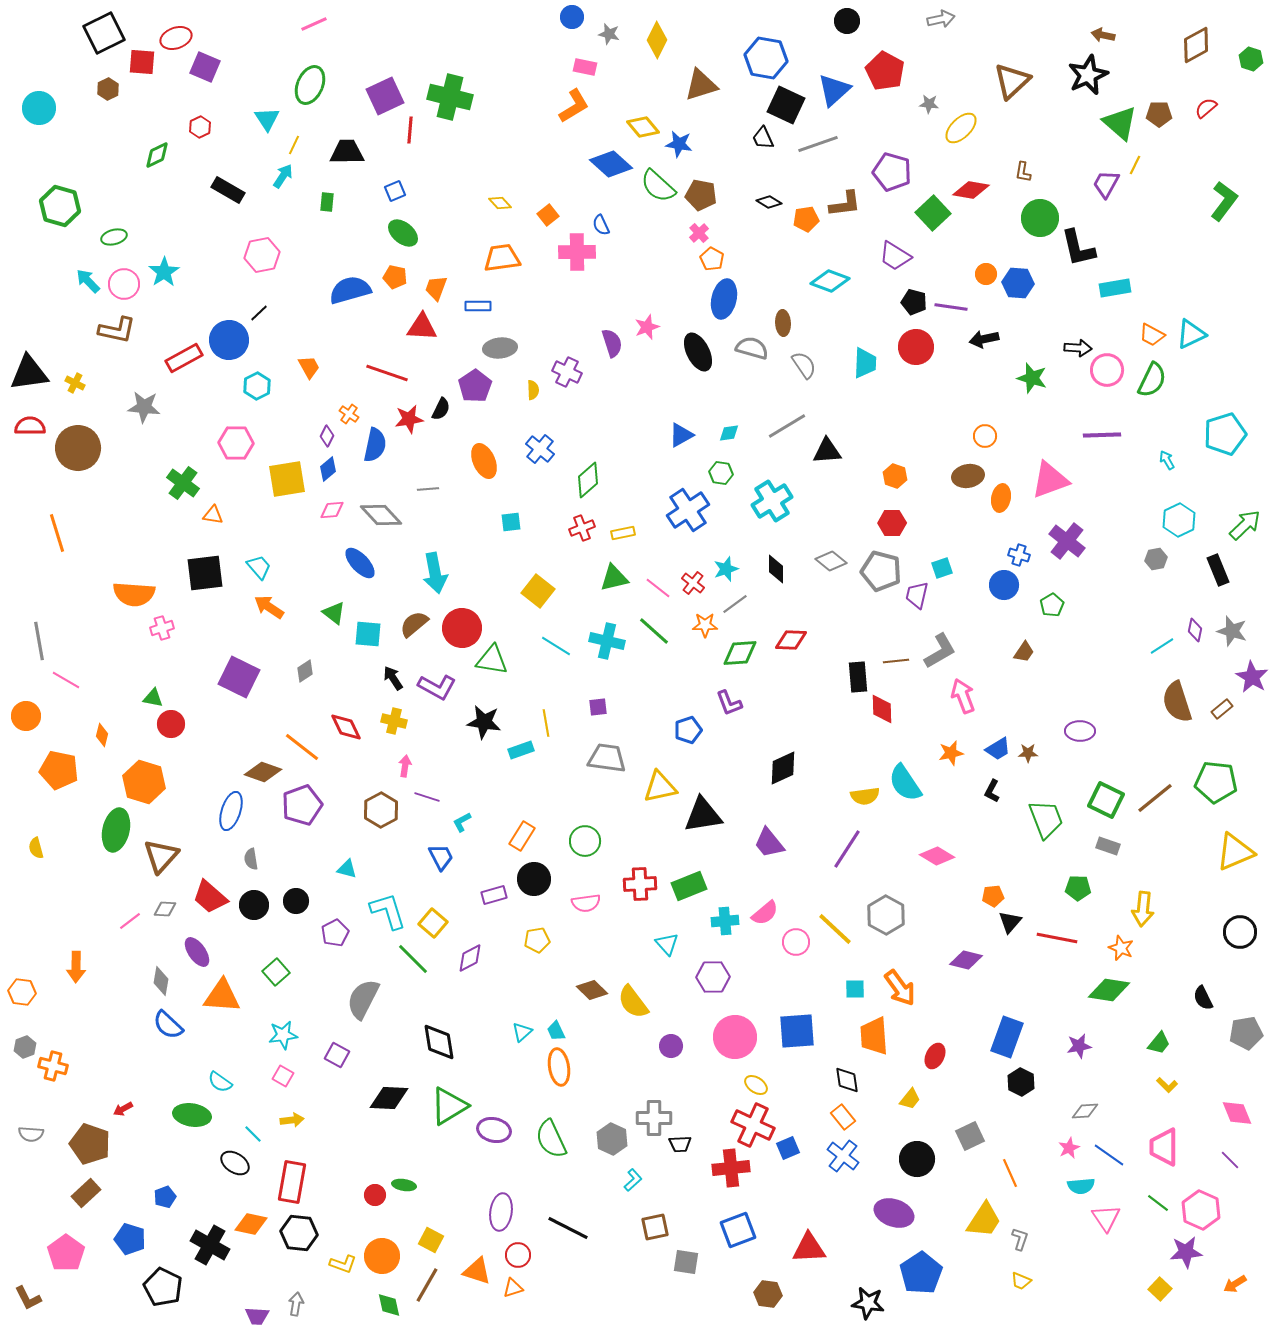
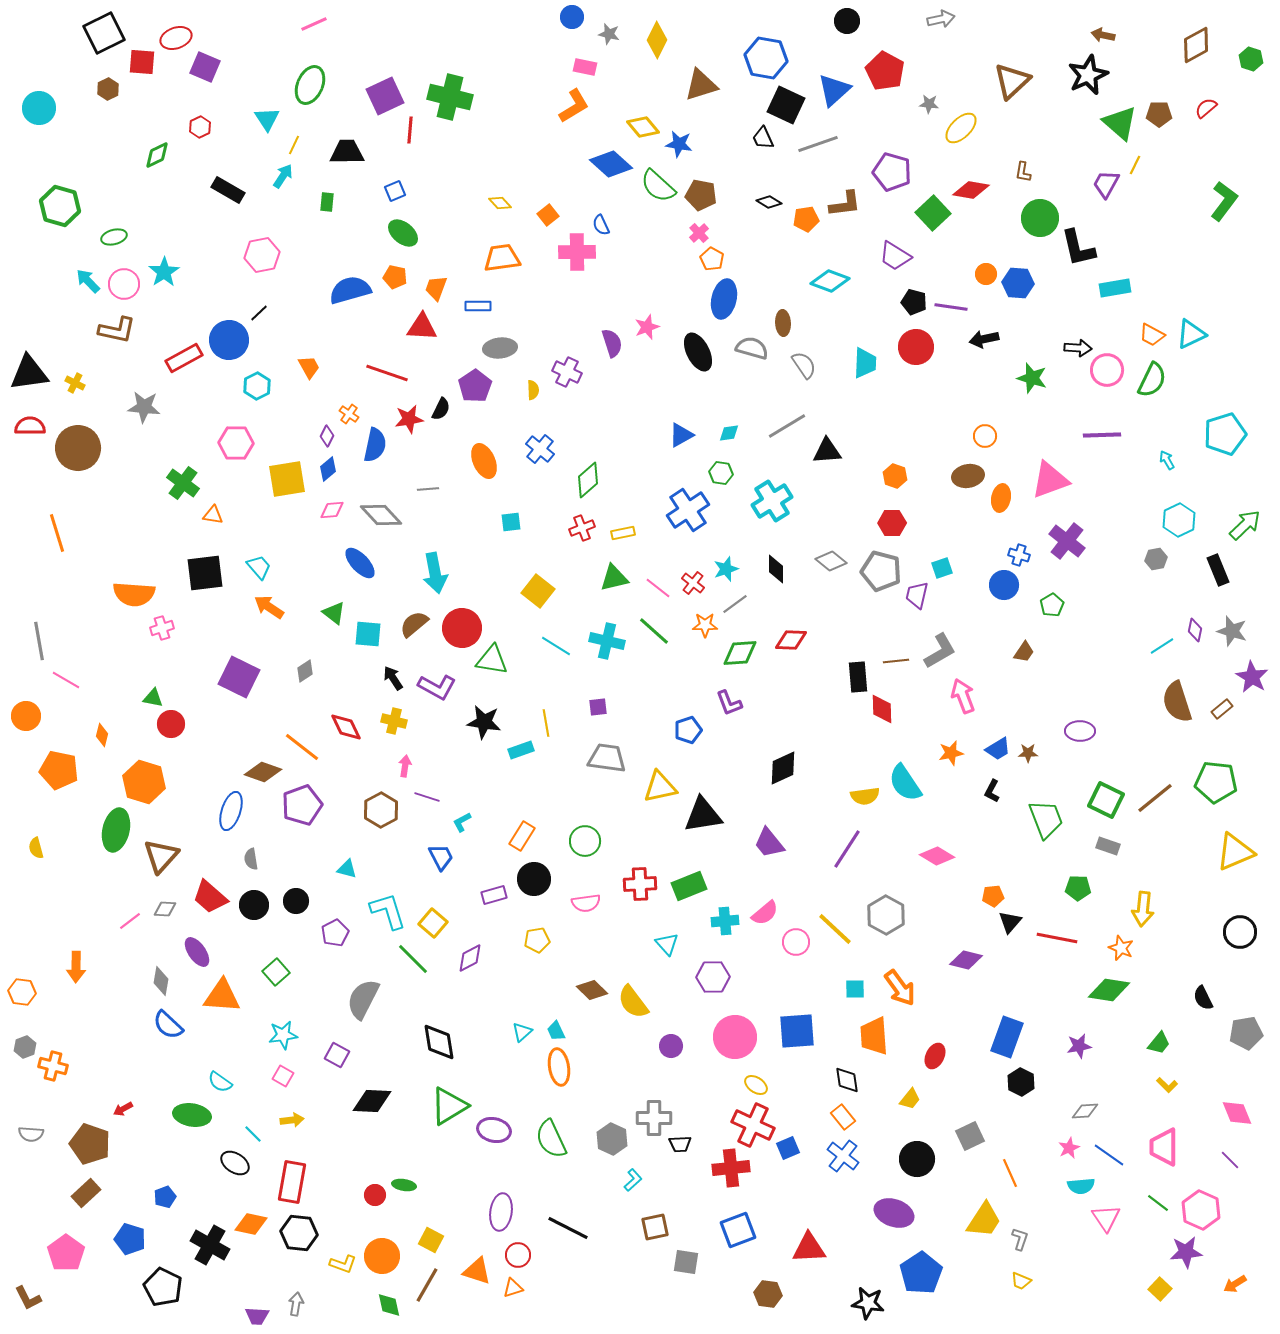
black diamond at (389, 1098): moved 17 px left, 3 px down
